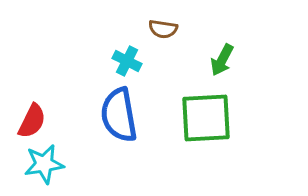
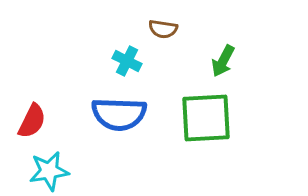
green arrow: moved 1 px right, 1 px down
blue semicircle: moved 1 px up; rotated 78 degrees counterclockwise
cyan star: moved 5 px right, 7 px down
